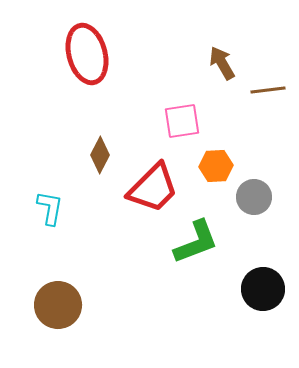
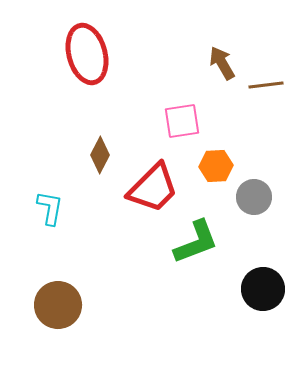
brown line: moved 2 px left, 5 px up
